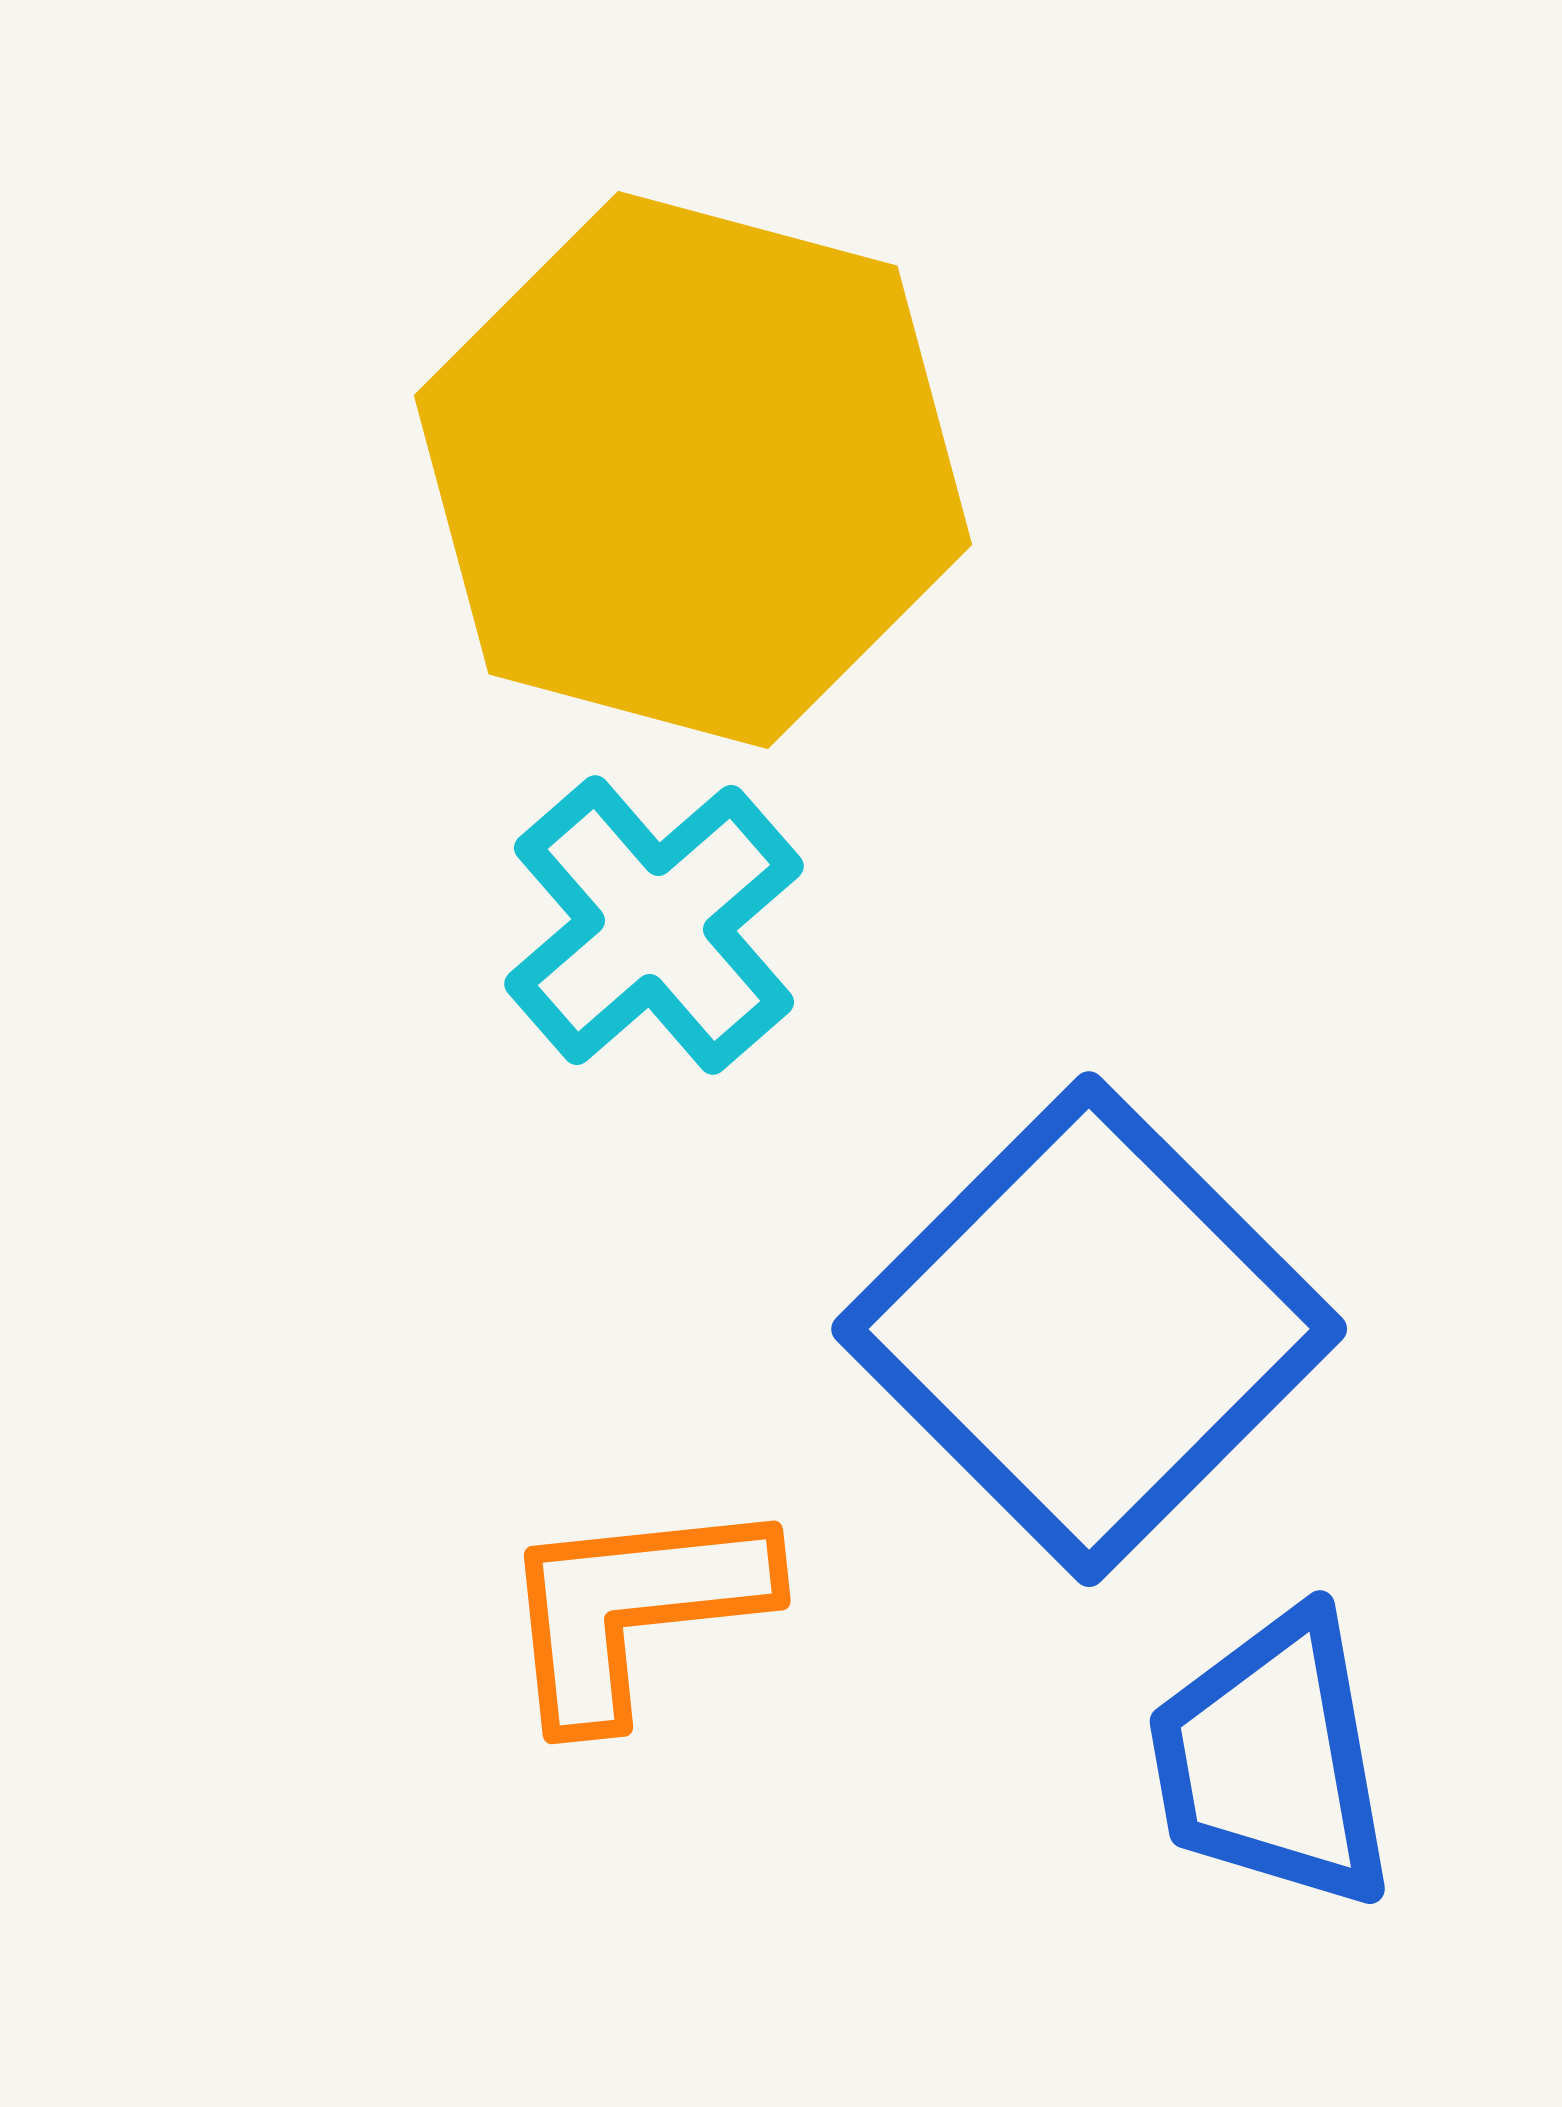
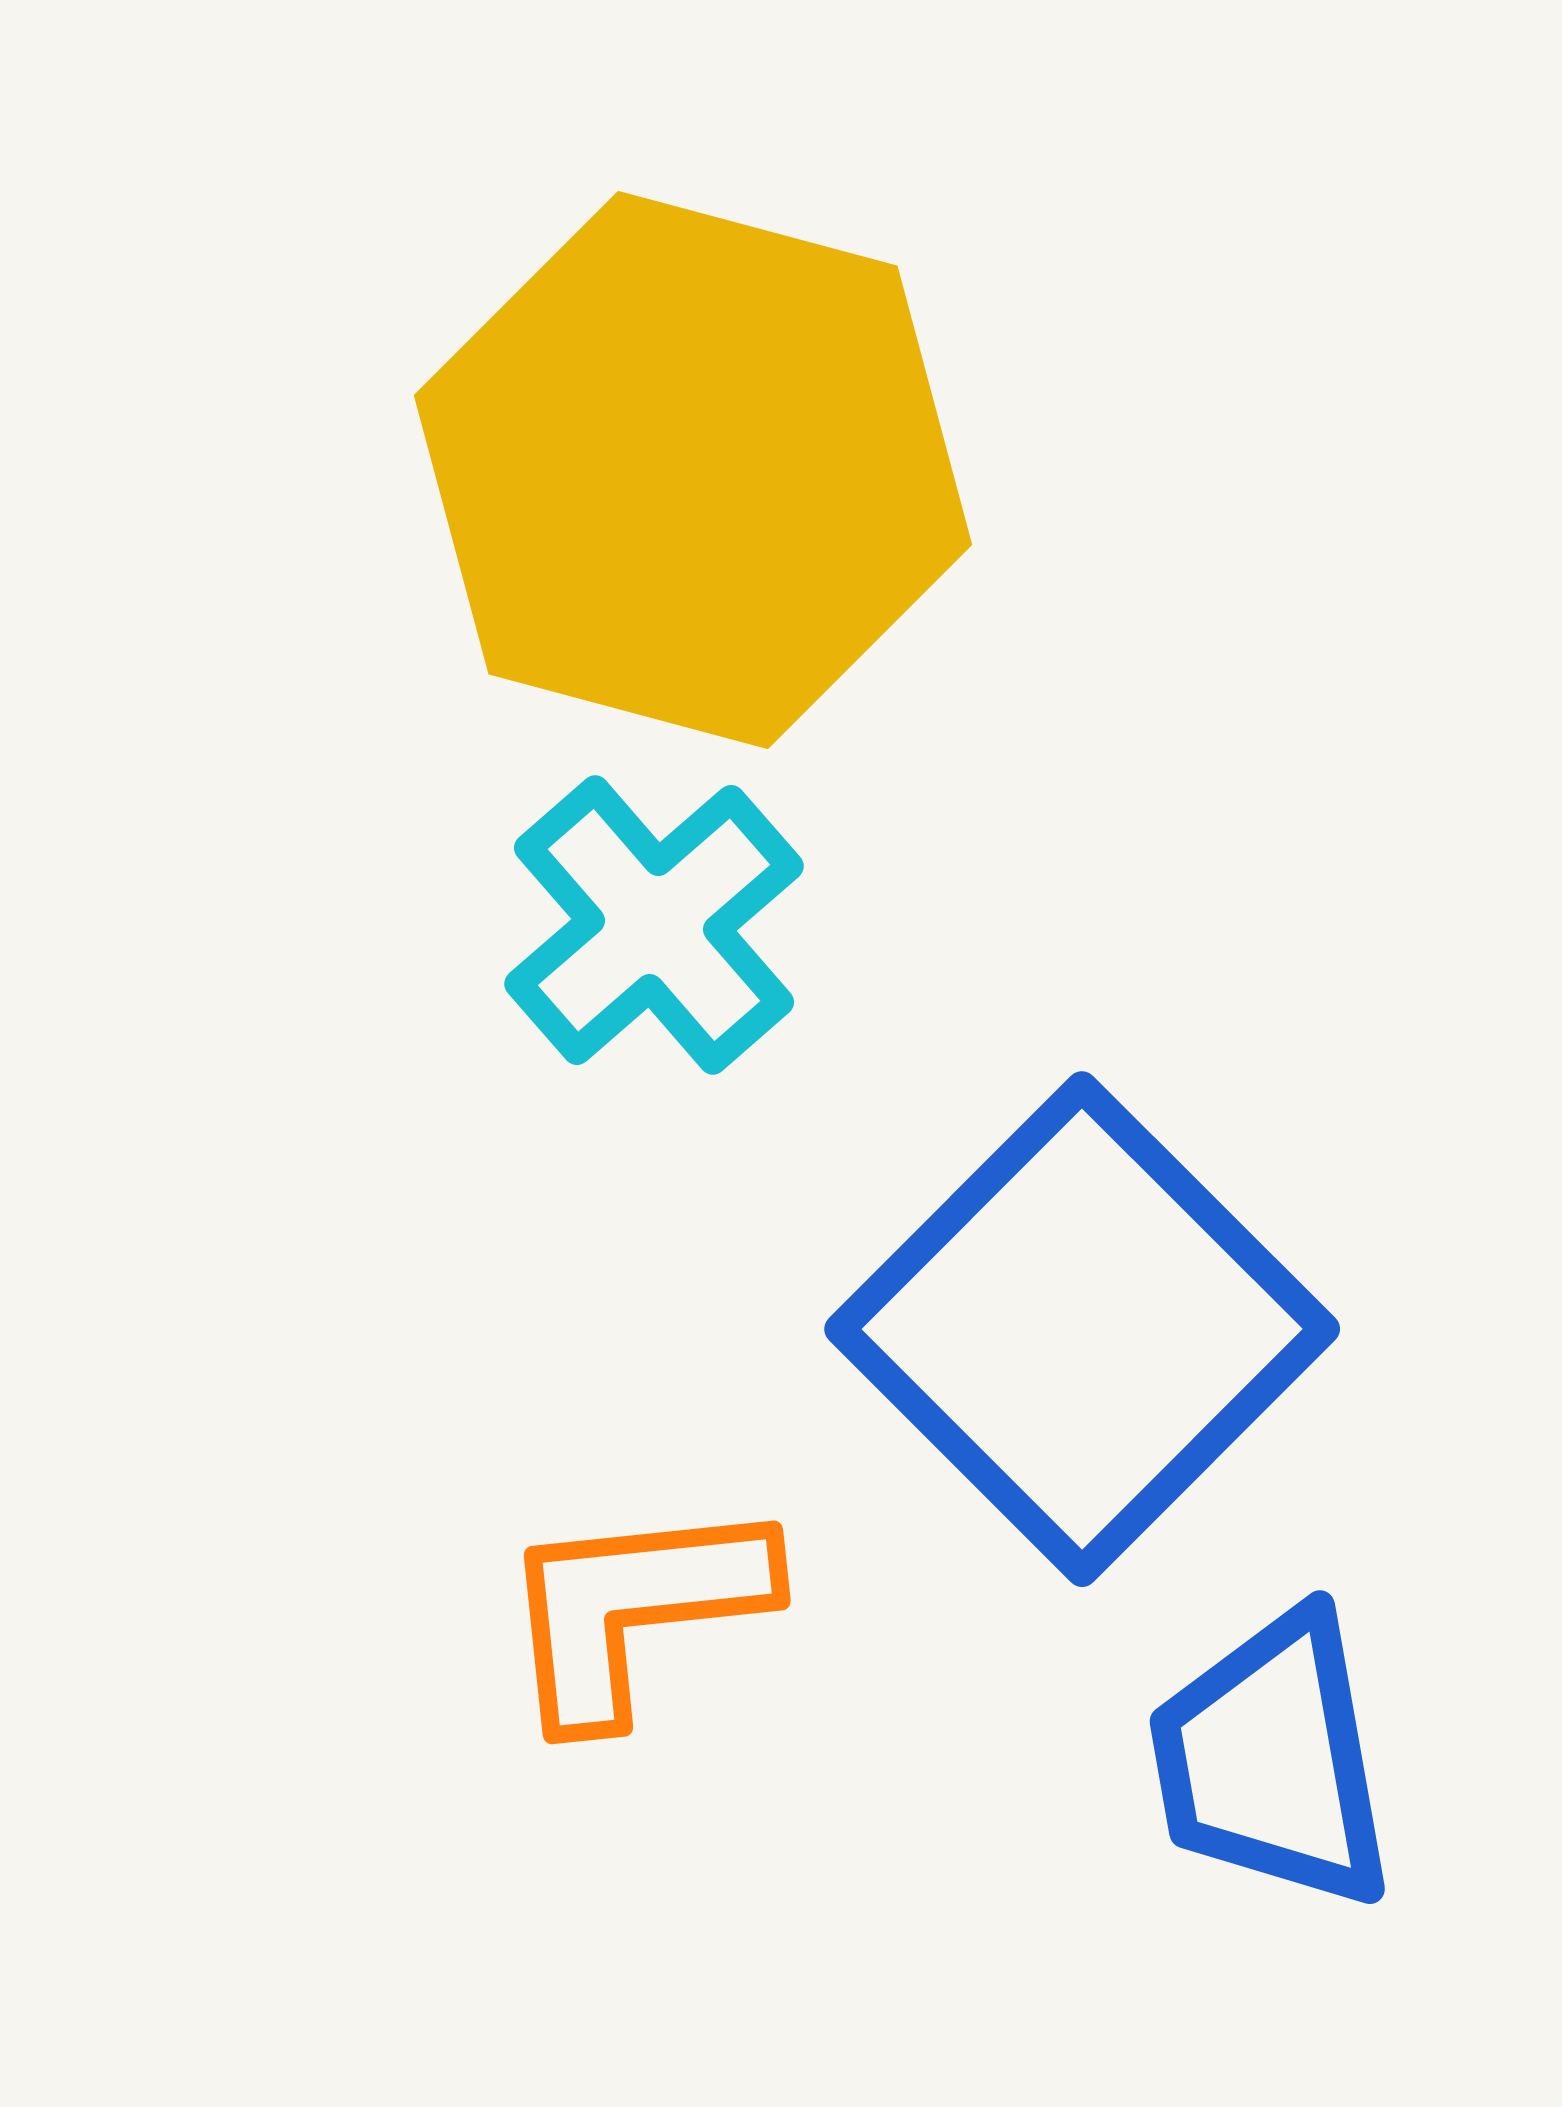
blue square: moved 7 px left
